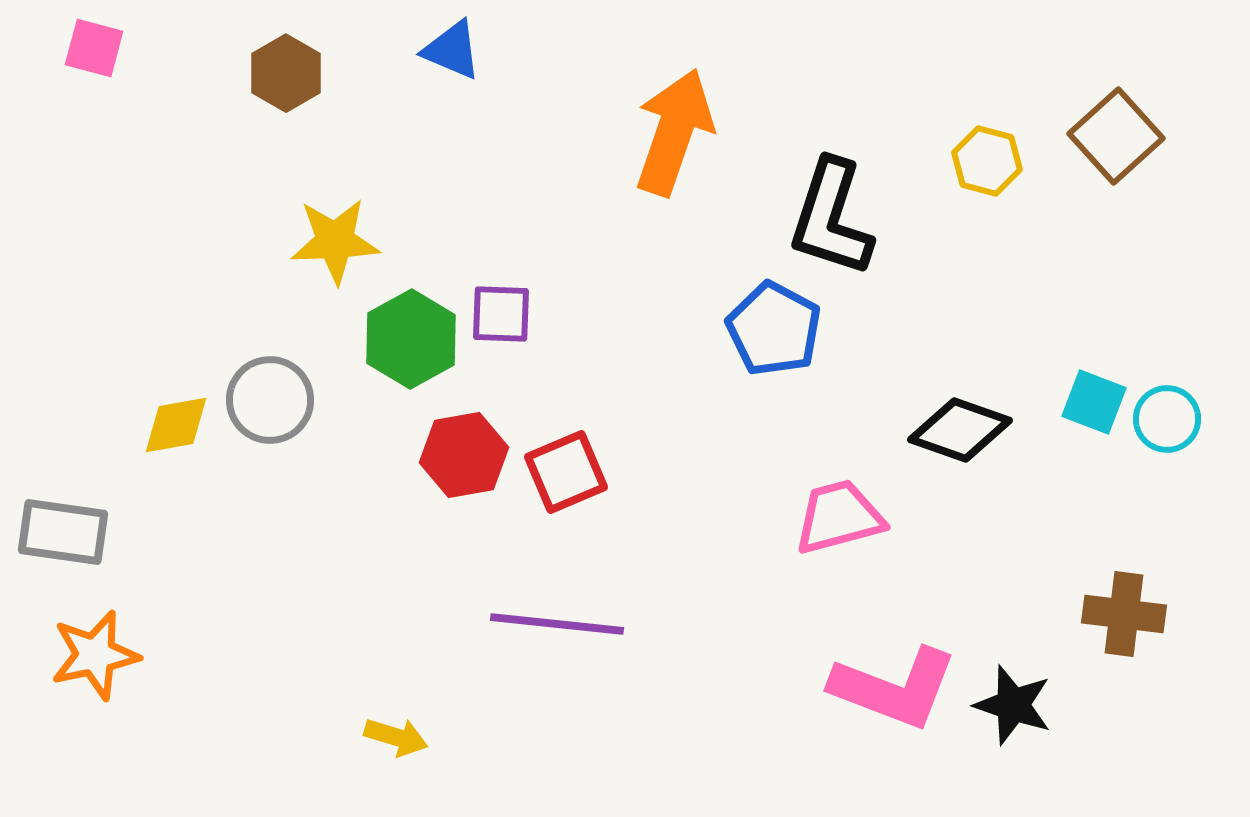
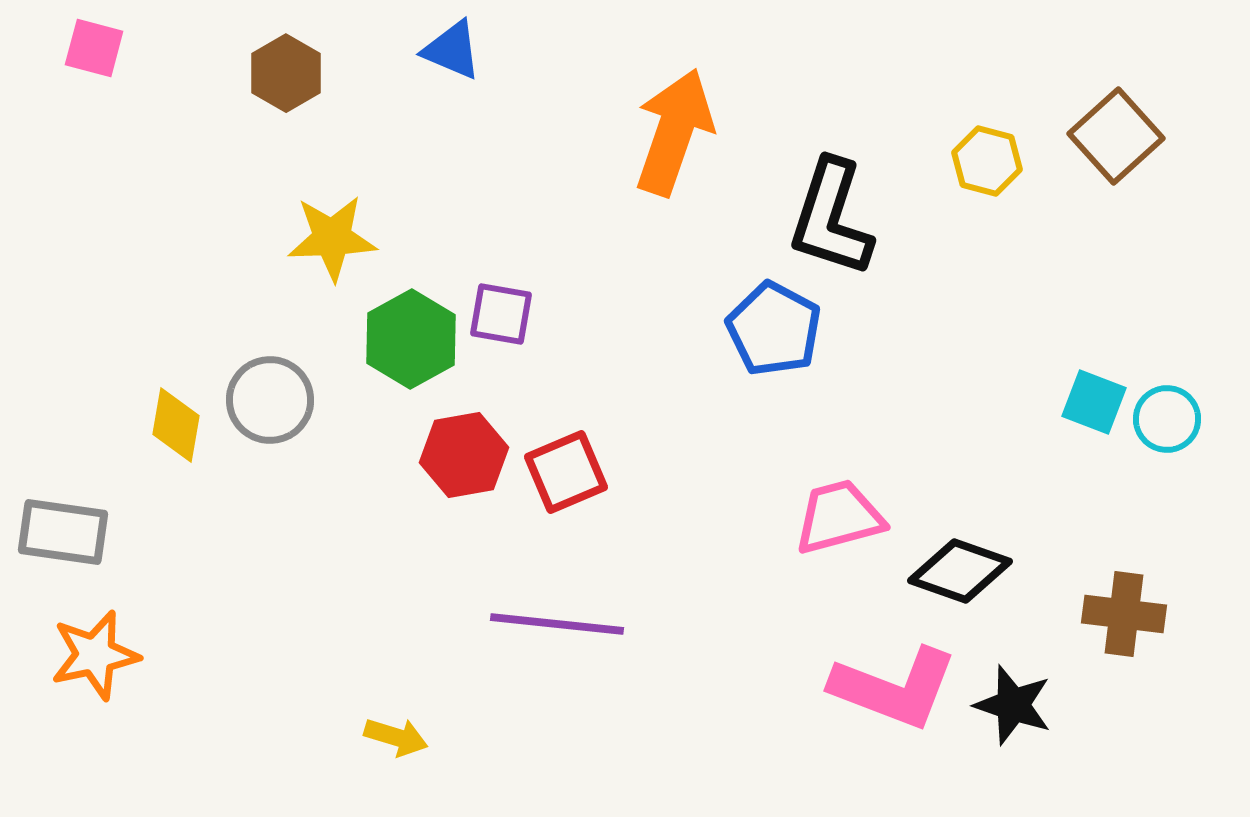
yellow star: moved 3 px left, 3 px up
purple square: rotated 8 degrees clockwise
yellow diamond: rotated 70 degrees counterclockwise
black diamond: moved 141 px down
